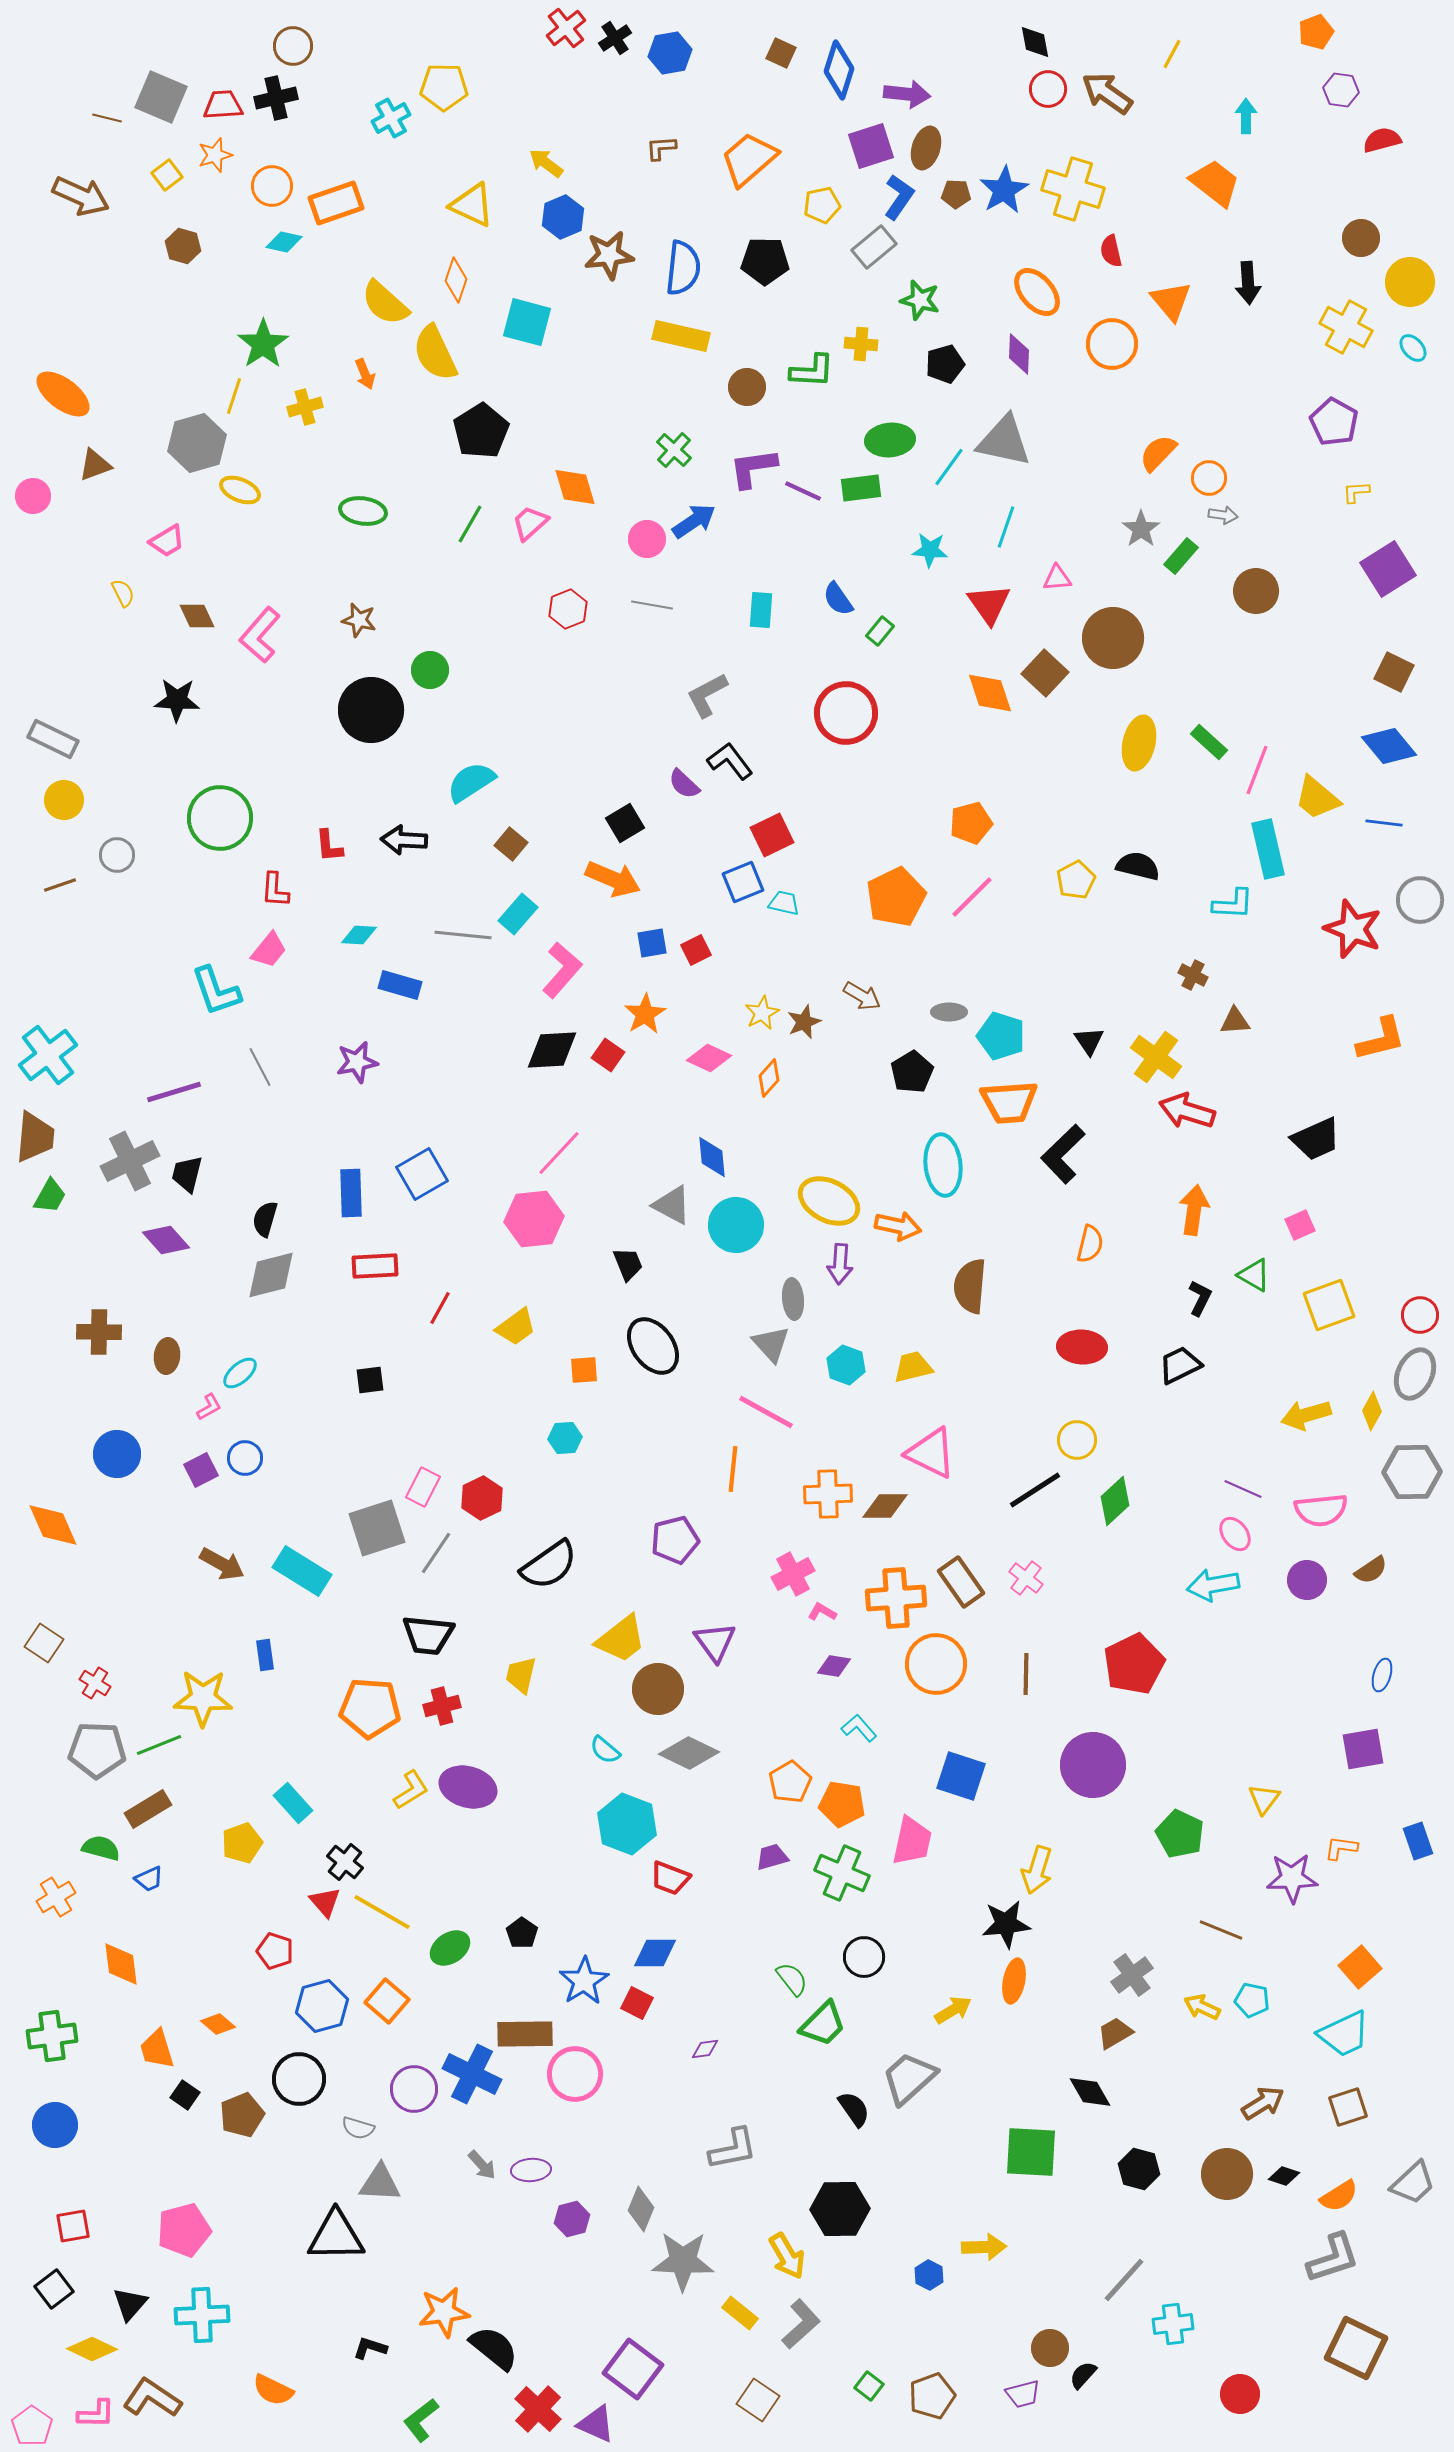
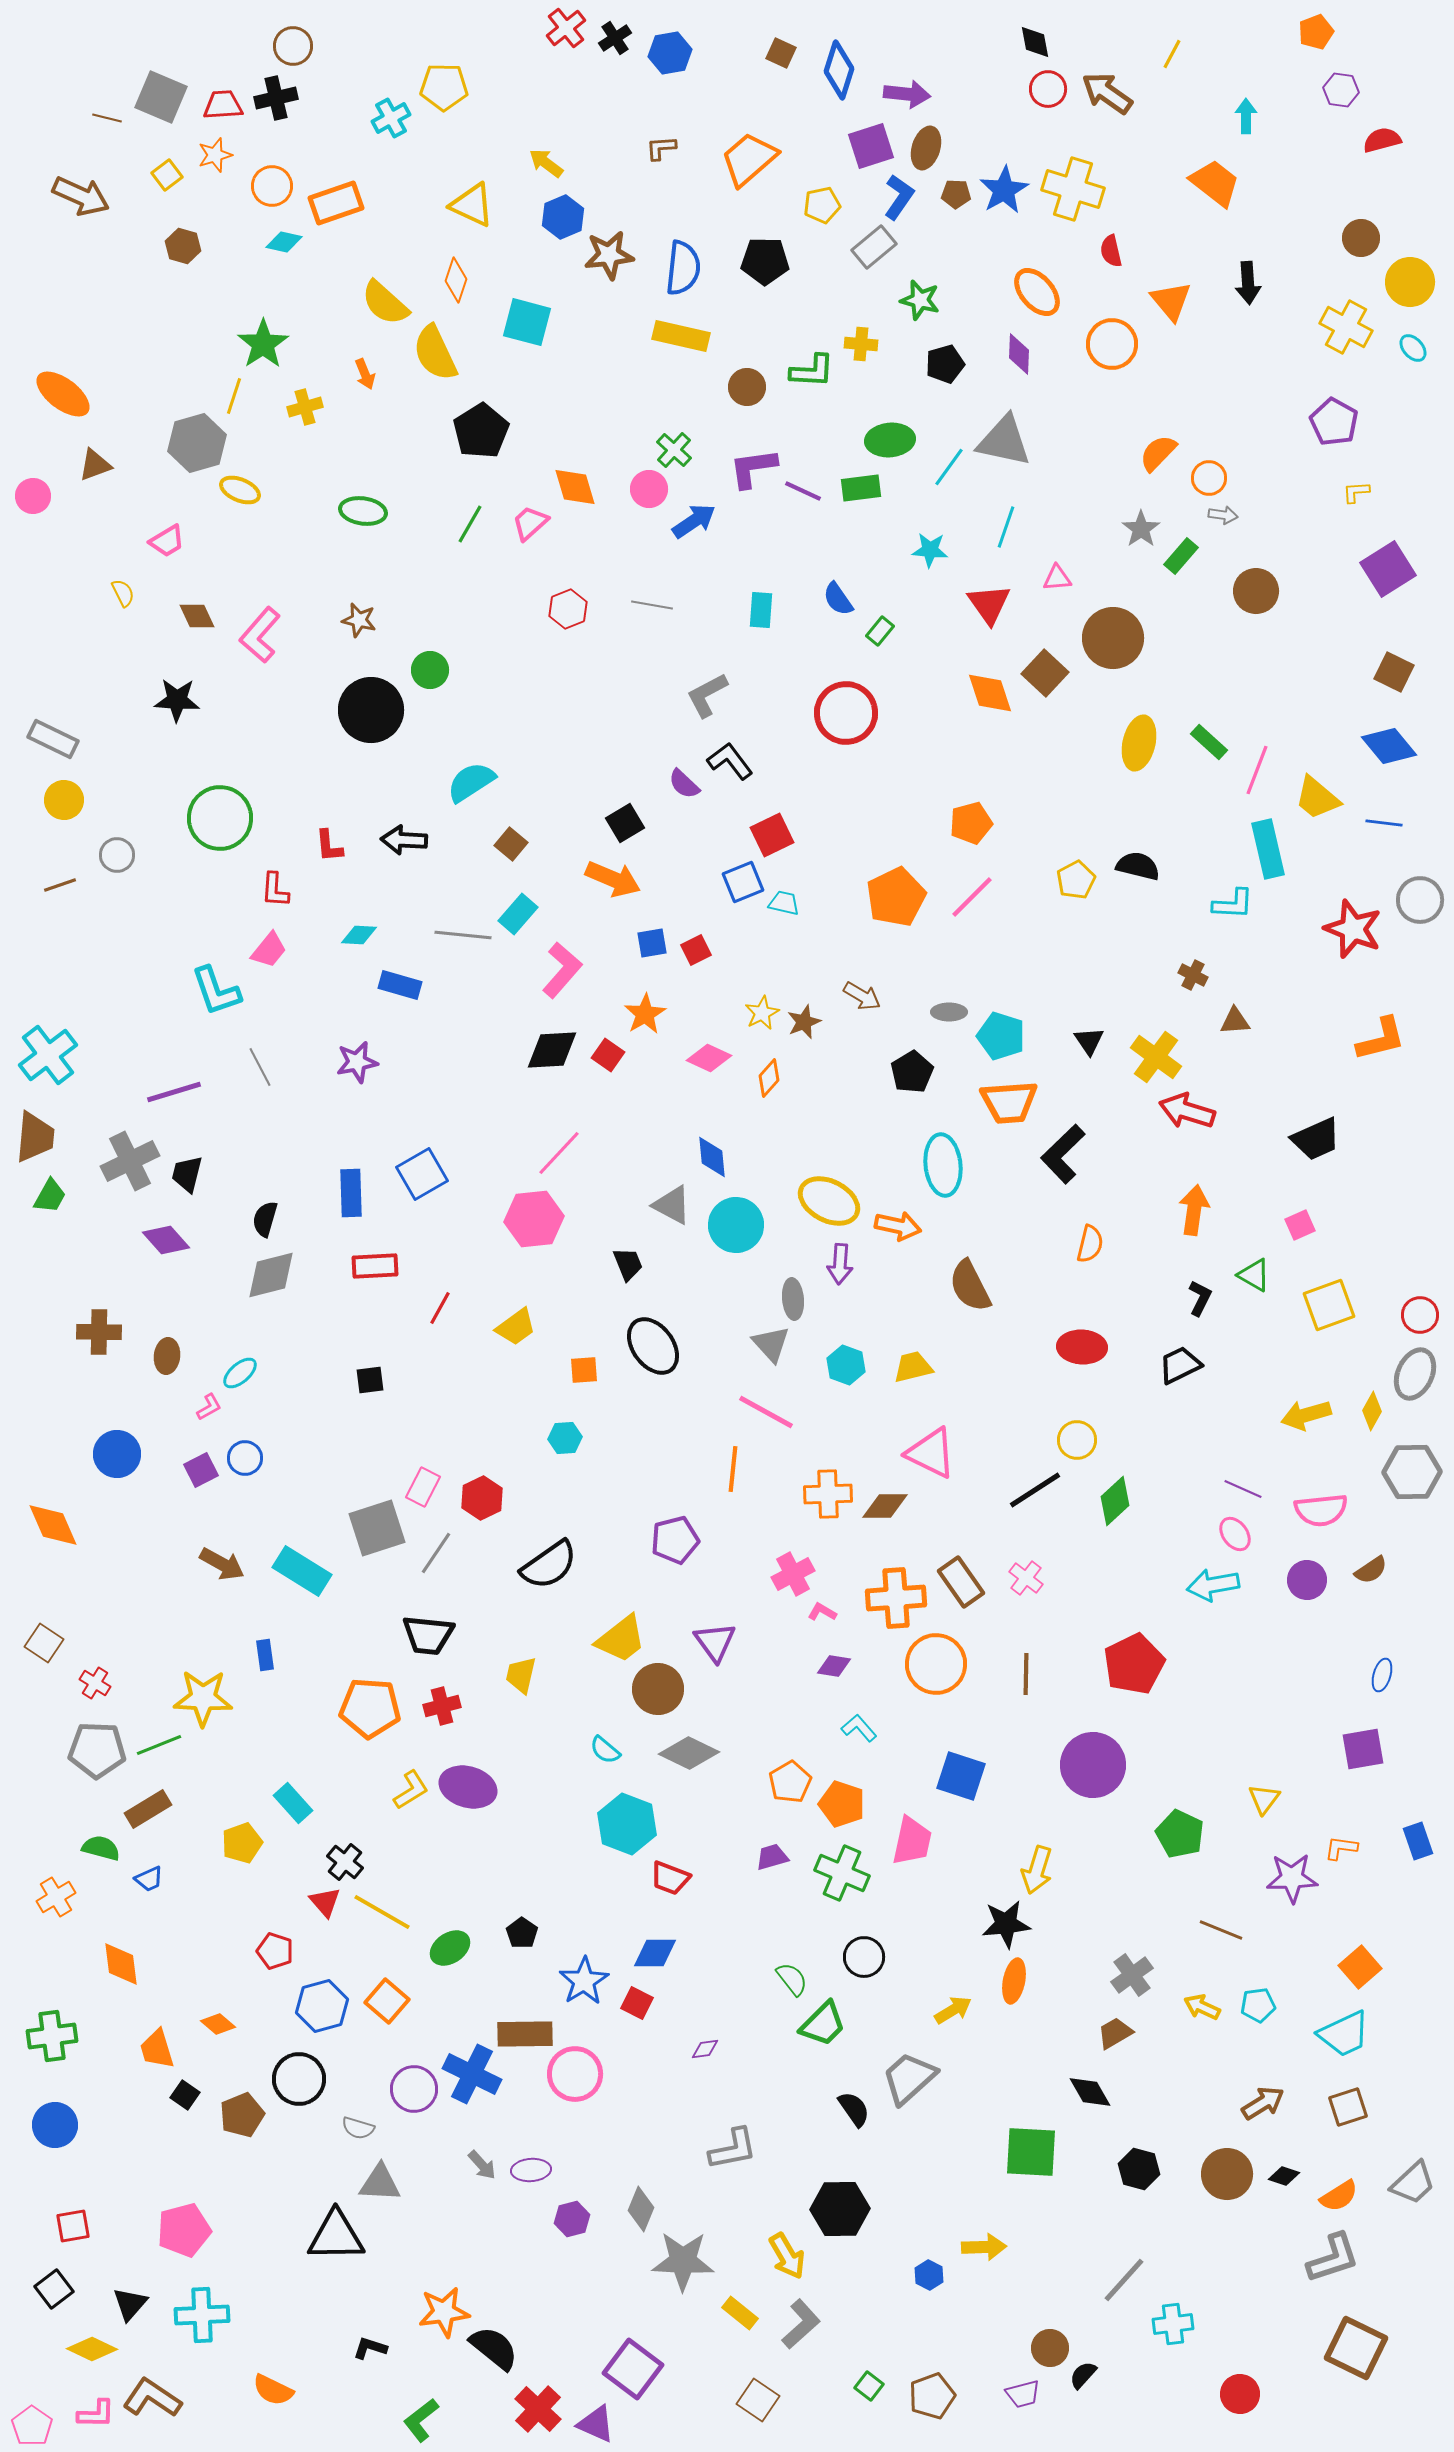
pink circle at (647, 539): moved 2 px right, 50 px up
brown semicircle at (970, 1286): rotated 32 degrees counterclockwise
orange pentagon at (842, 1804): rotated 9 degrees clockwise
cyan pentagon at (1252, 2000): moved 6 px right, 5 px down; rotated 20 degrees counterclockwise
